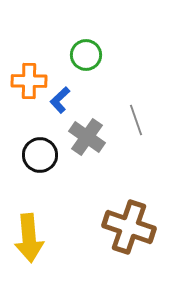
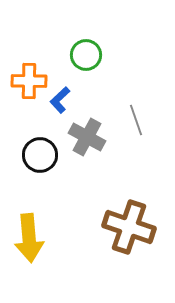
gray cross: rotated 6 degrees counterclockwise
